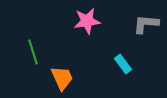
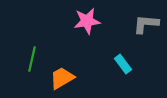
green line: moved 1 px left, 7 px down; rotated 30 degrees clockwise
orange trapezoid: rotated 96 degrees counterclockwise
